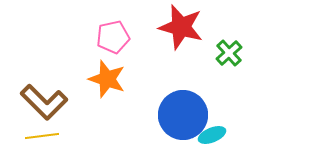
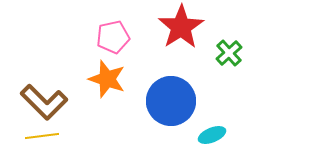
red star: rotated 24 degrees clockwise
blue circle: moved 12 px left, 14 px up
